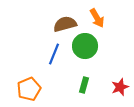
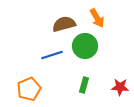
brown semicircle: moved 1 px left
blue line: moved 2 px left, 1 px down; rotated 50 degrees clockwise
red star: rotated 24 degrees clockwise
